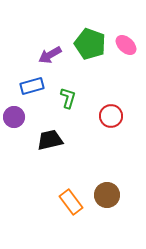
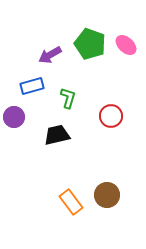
black trapezoid: moved 7 px right, 5 px up
